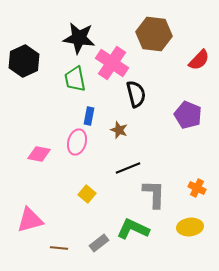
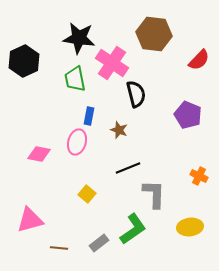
orange cross: moved 2 px right, 12 px up
green L-shape: rotated 120 degrees clockwise
